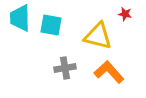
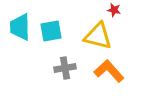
red star: moved 11 px left, 4 px up
cyan trapezoid: moved 9 px down
cyan square: moved 6 px down; rotated 20 degrees counterclockwise
orange L-shape: moved 1 px up
